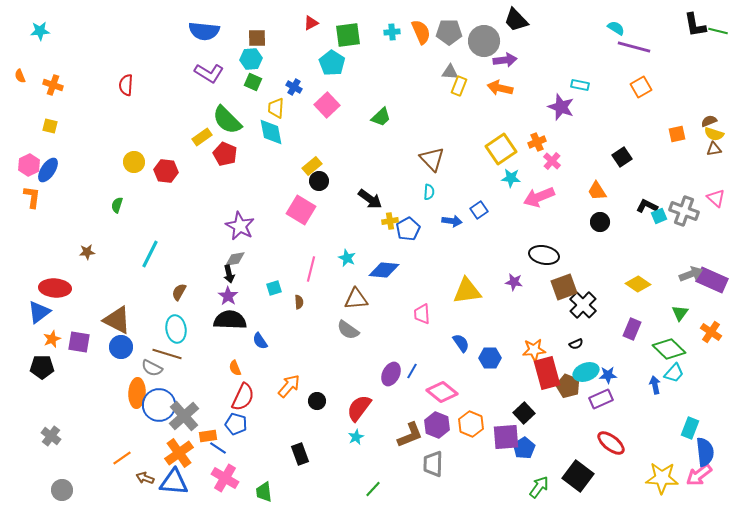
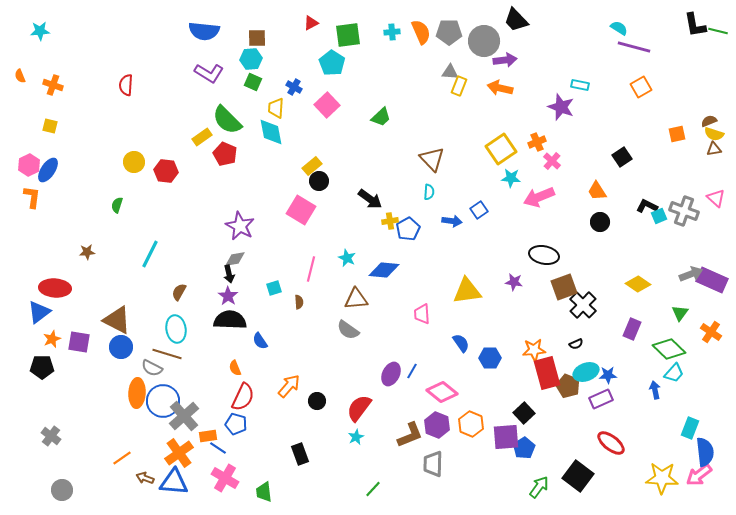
cyan semicircle at (616, 28): moved 3 px right
blue arrow at (655, 385): moved 5 px down
blue circle at (159, 405): moved 4 px right, 4 px up
